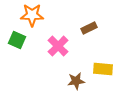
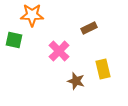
green square: moved 3 px left; rotated 12 degrees counterclockwise
pink cross: moved 1 px right, 5 px down
yellow rectangle: rotated 72 degrees clockwise
brown star: rotated 24 degrees clockwise
